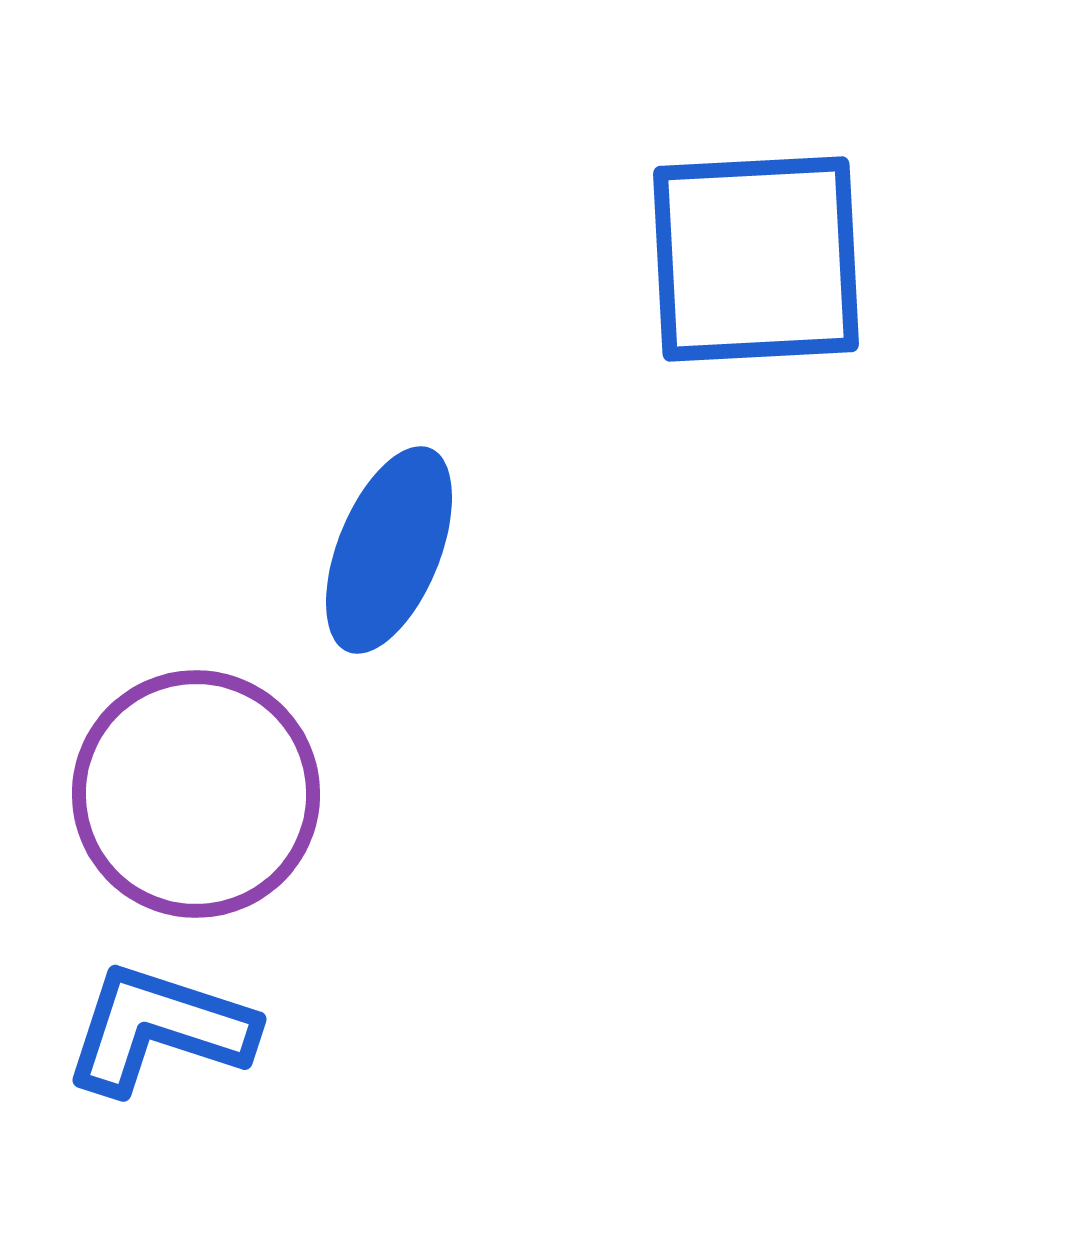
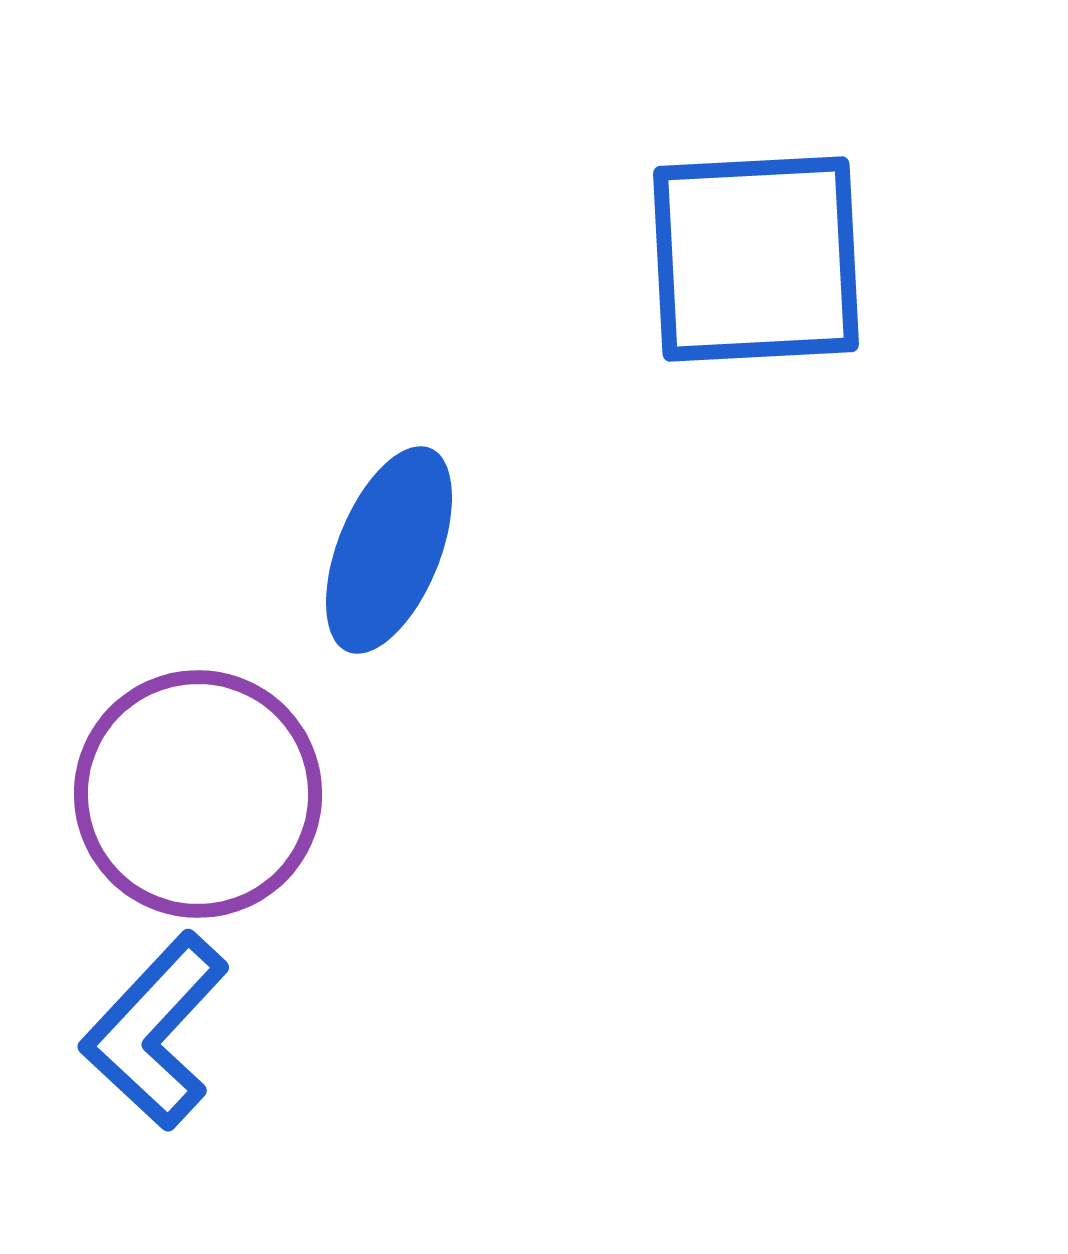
purple circle: moved 2 px right
blue L-shape: moved 4 px left, 2 px down; rotated 65 degrees counterclockwise
